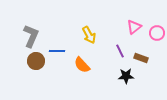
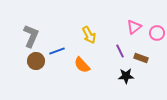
blue line: rotated 21 degrees counterclockwise
